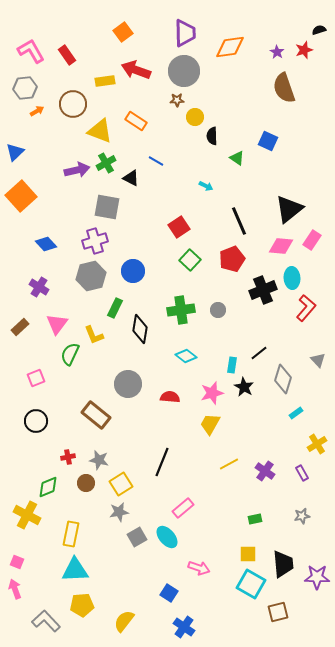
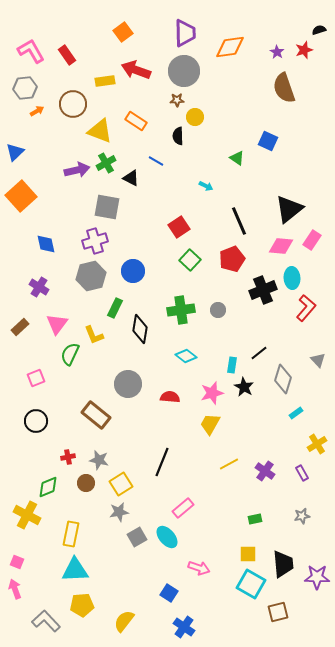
black semicircle at (212, 136): moved 34 px left
blue diamond at (46, 244): rotated 30 degrees clockwise
